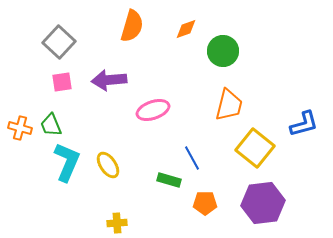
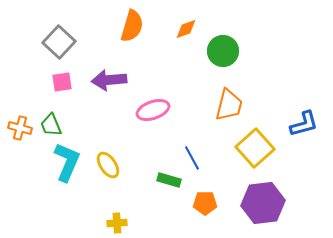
yellow square: rotated 9 degrees clockwise
